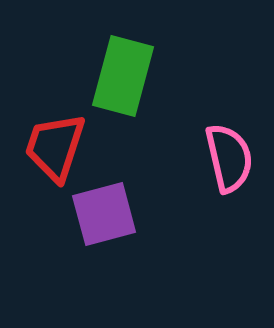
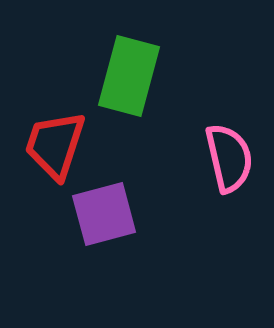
green rectangle: moved 6 px right
red trapezoid: moved 2 px up
